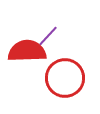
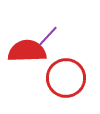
red circle: moved 1 px right
